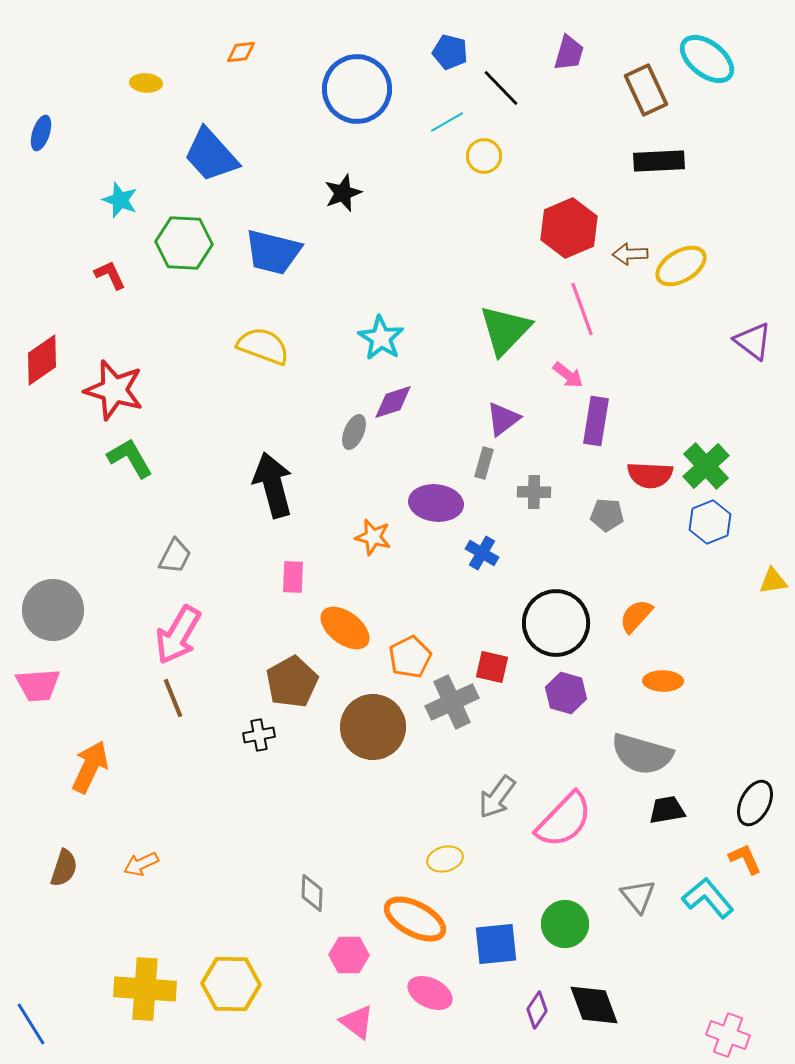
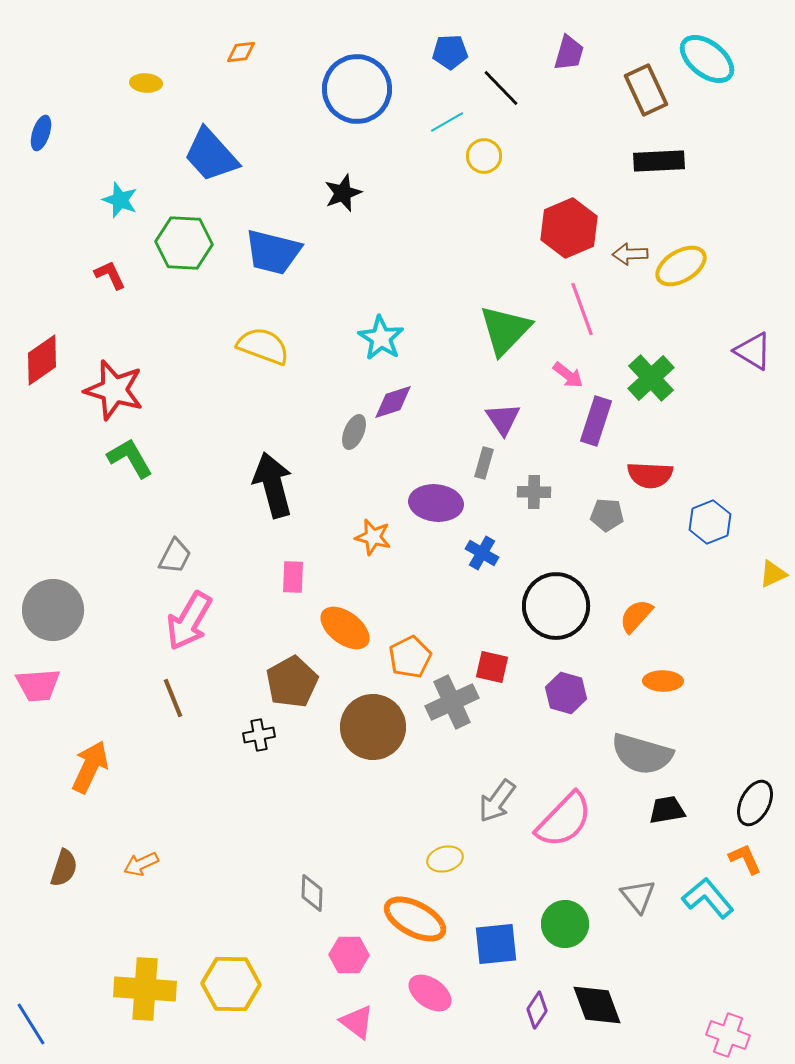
blue pentagon at (450, 52): rotated 16 degrees counterclockwise
purple triangle at (753, 341): moved 10 px down; rotated 6 degrees counterclockwise
purple triangle at (503, 419): rotated 27 degrees counterclockwise
purple rectangle at (596, 421): rotated 9 degrees clockwise
green cross at (706, 466): moved 55 px left, 88 px up
yellow triangle at (773, 581): moved 7 px up; rotated 16 degrees counterclockwise
black circle at (556, 623): moved 17 px up
pink arrow at (178, 635): moved 11 px right, 14 px up
gray arrow at (497, 797): moved 4 px down
pink ellipse at (430, 993): rotated 9 degrees clockwise
black diamond at (594, 1005): moved 3 px right
